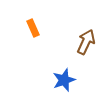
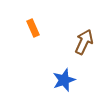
brown arrow: moved 2 px left
